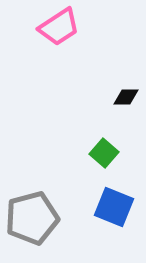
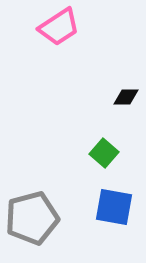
blue square: rotated 12 degrees counterclockwise
